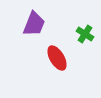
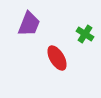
purple trapezoid: moved 5 px left
